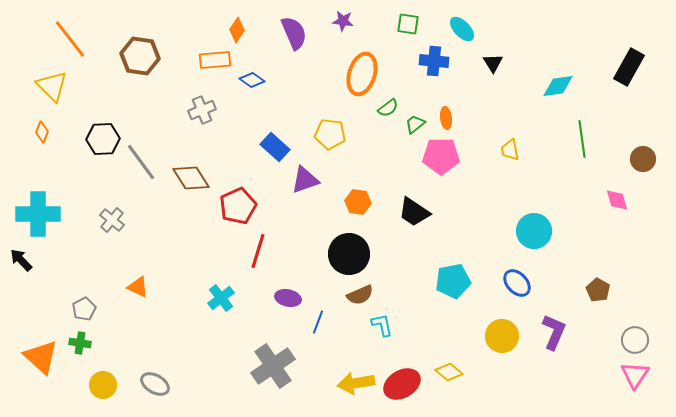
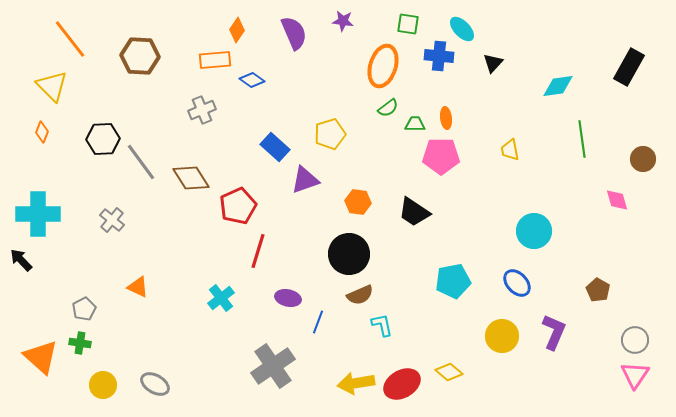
brown hexagon at (140, 56): rotated 6 degrees counterclockwise
blue cross at (434, 61): moved 5 px right, 5 px up
black triangle at (493, 63): rotated 15 degrees clockwise
orange ellipse at (362, 74): moved 21 px right, 8 px up
green trapezoid at (415, 124): rotated 40 degrees clockwise
yellow pentagon at (330, 134): rotated 24 degrees counterclockwise
